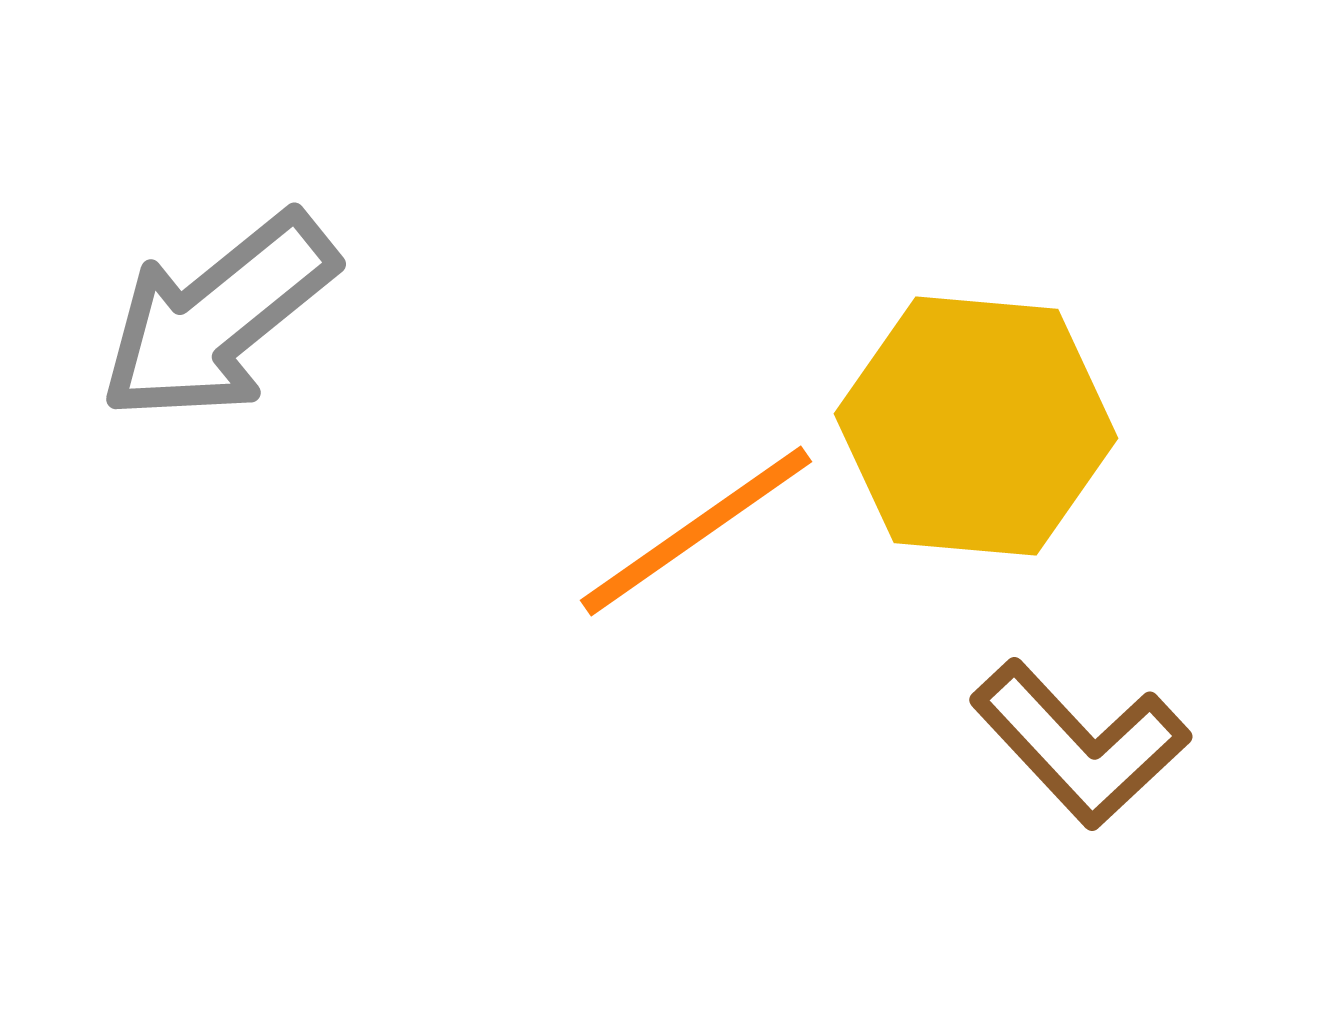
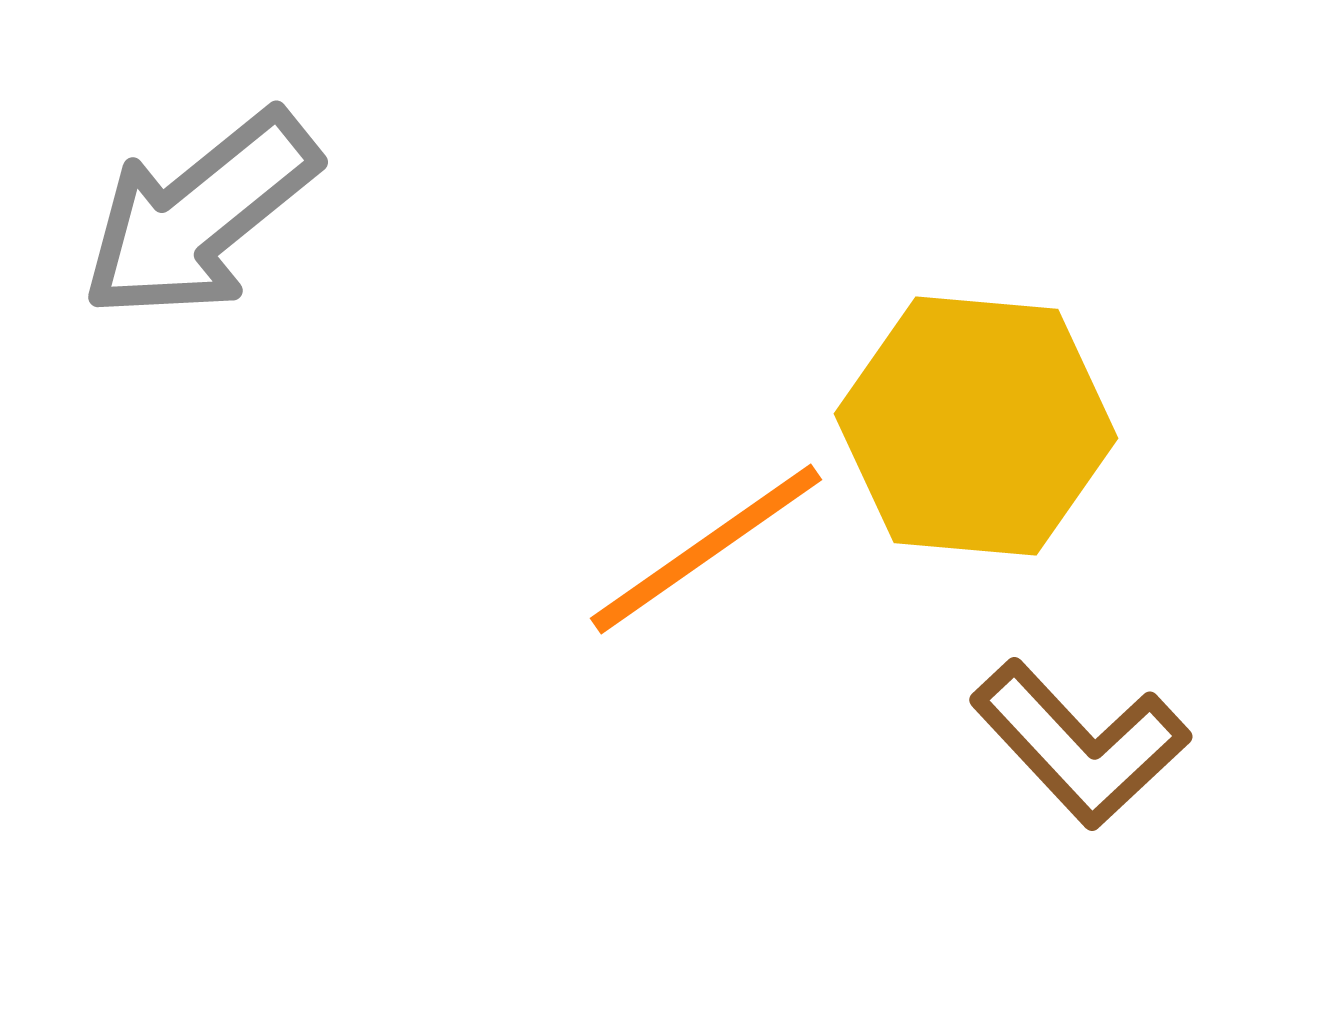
gray arrow: moved 18 px left, 102 px up
orange line: moved 10 px right, 18 px down
